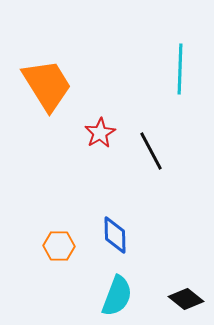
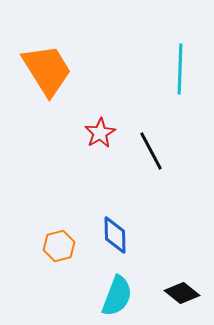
orange trapezoid: moved 15 px up
orange hexagon: rotated 16 degrees counterclockwise
black diamond: moved 4 px left, 6 px up
